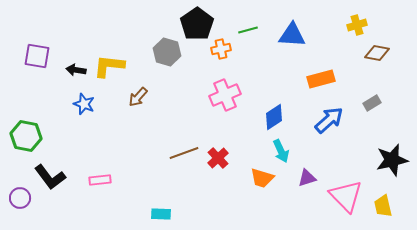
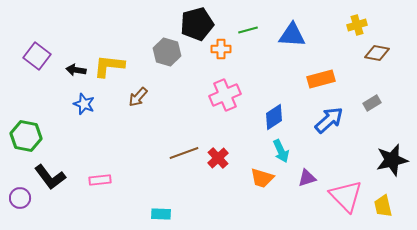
black pentagon: rotated 20 degrees clockwise
orange cross: rotated 12 degrees clockwise
purple square: rotated 28 degrees clockwise
